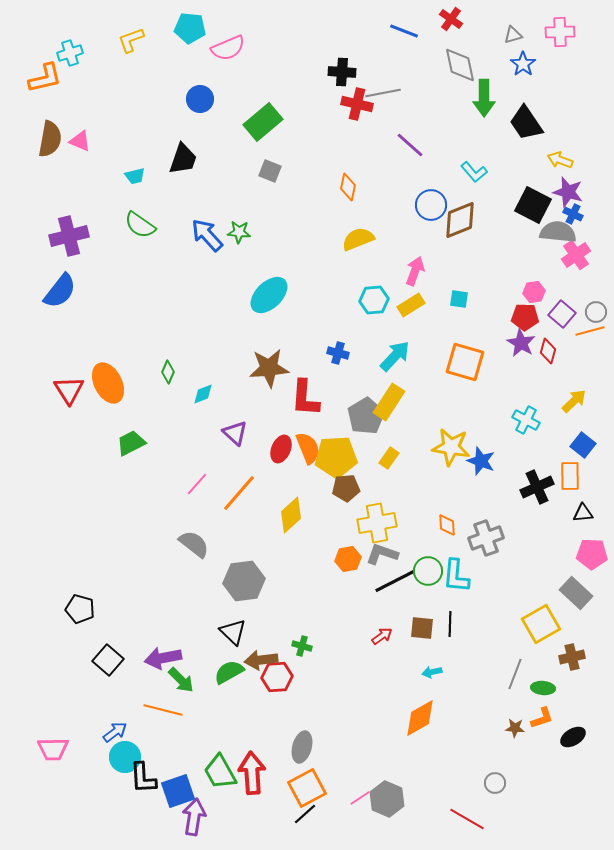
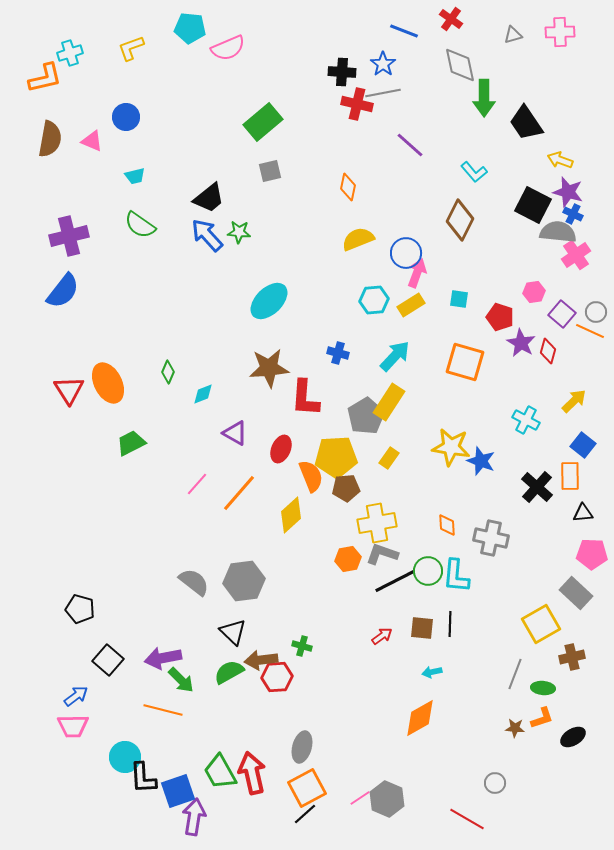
yellow L-shape at (131, 40): moved 8 px down
blue star at (523, 64): moved 140 px left
blue circle at (200, 99): moved 74 px left, 18 px down
pink triangle at (80, 141): moved 12 px right
black trapezoid at (183, 159): moved 26 px right, 39 px down; rotated 32 degrees clockwise
gray square at (270, 171): rotated 35 degrees counterclockwise
blue circle at (431, 205): moved 25 px left, 48 px down
brown diamond at (460, 220): rotated 42 degrees counterclockwise
pink arrow at (415, 271): moved 2 px right, 2 px down
blue semicircle at (60, 291): moved 3 px right
cyan ellipse at (269, 295): moved 6 px down
red pentagon at (525, 317): moved 25 px left; rotated 16 degrees clockwise
orange line at (590, 331): rotated 40 degrees clockwise
purple triangle at (235, 433): rotated 12 degrees counterclockwise
orange semicircle at (308, 448): moved 3 px right, 28 px down
black cross at (537, 487): rotated 24 degrees counterclockwise
gray cross at (486, 538): moved 5 px right; rotated 32 degrees clockwise
gray semicircle at (194, 544): moved 38 px down
blue arrow at (115, 732): moved 39 px left, 36 px up
pink trapezoid at (53, 749): moved 20 px right, 23 px up
red arrow at (252, 773): rotated 9 degrees counterclockwise
